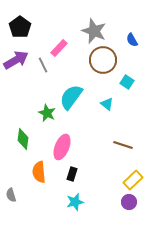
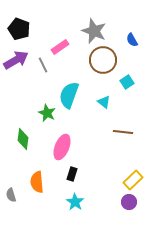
black pentagon: moved 1 px left, 2 px down; rotated 15 degrees counterclockwise
pink rectangle: moved 1 px right, 1 px up; rotated 12 degrees clockwise
cyan square: rotated 24 degrees clockwise
cyan semicircle: moved 2 px left, 2 px up; rotated 16 degrees counterclockwise
cyan triangle: moved 3 px left, 2 px up
brown line: moved 13 px up; rotated 12 degrees counterclockwise
orange semicircle: moved 2 px left, 10 px down
cyan star: rotated 24 degrees counterclockwise
